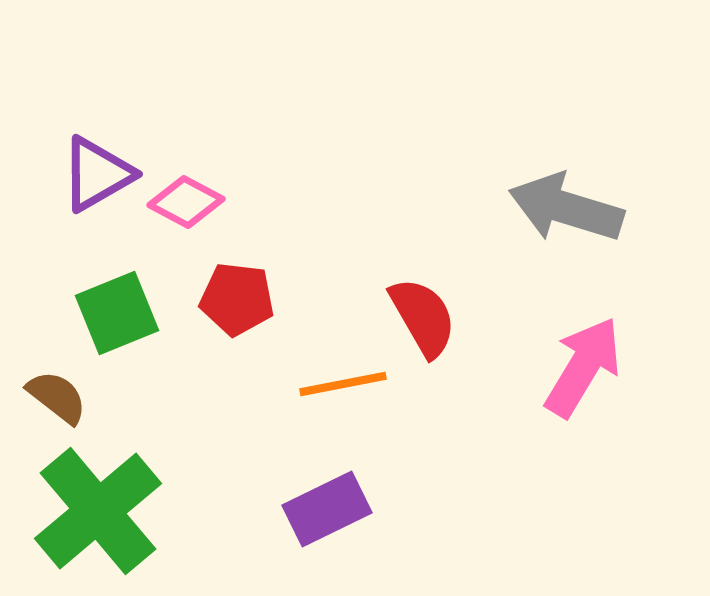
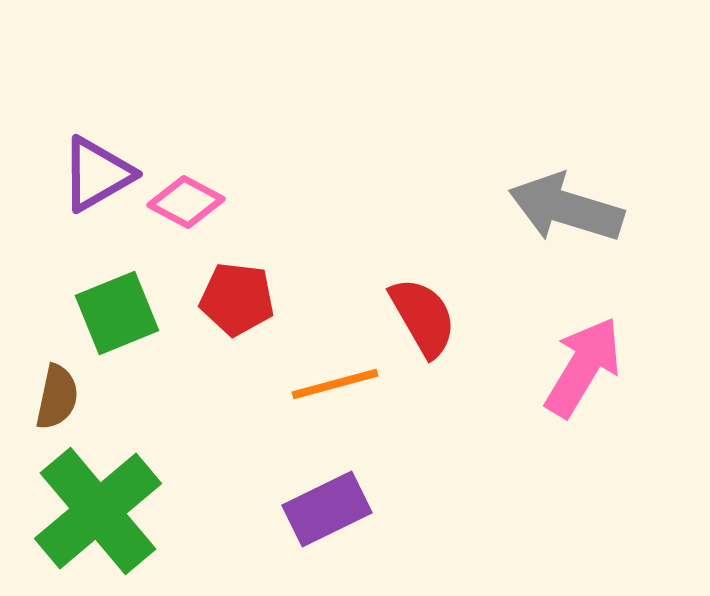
orange line: moved 8 px left; rotated 4 degrees counterclockwise
brown semicircle: rotated 64 degrees clockwise
